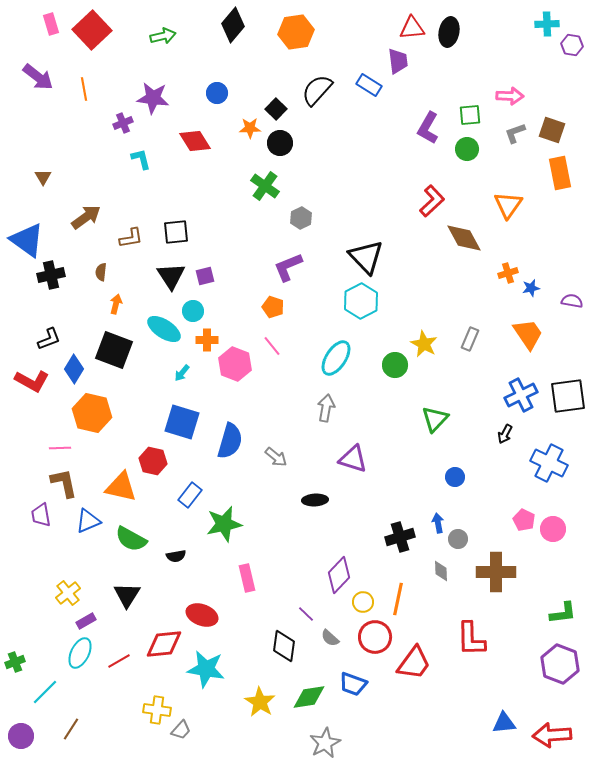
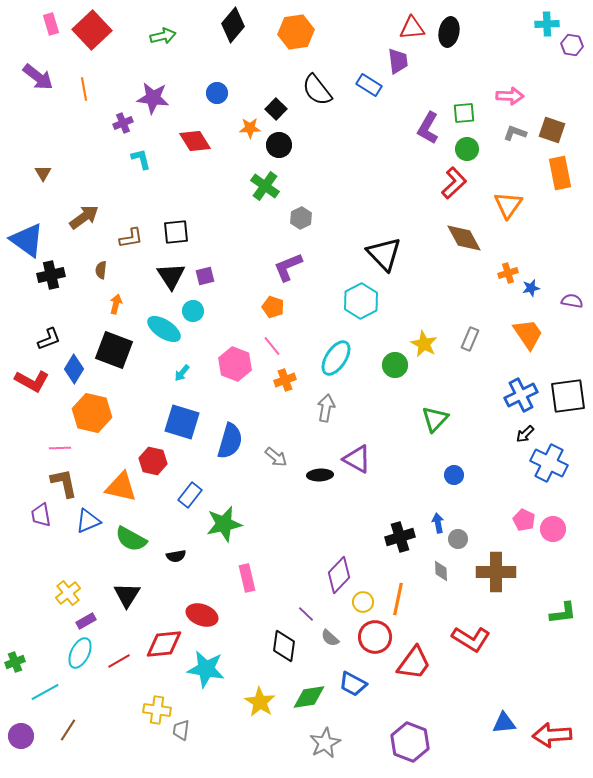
black semicircle at (317, 90): rotated 80 degrees counterclockwise
green square at (470, 115): moved 6 px left, 2 px up
gray L-shape at (515, 133): rotated 40 degrees clockwise
black circle at (280, 143): moved 1 px left, 2 px down
brown triangle at (43, 177): moved 4 px up
red L-shape at (432, 201): moved 22 px right, 18 px up
brown arrow at (86, 217): moved 2 px left
black triangle at (366, 257): moved 18 px right, 3 px up
brown semicircle at (101, 272): moved 2 px up
orange cross at (207, 340): moved 78 px right, 40 px down; rotated 20 degrees counterclockwise
black arrow at (505, 434): moved 20 px right; rotated 18 degrees clockwise
purple triangle at (353, 459): moved 4 px right; rotated 12 degrees clockwise
blue circle at (455, 477): moved 1 px left, 2 px up
black ellipse at (315, 500): moved 5 px right, 25 px up
red L-shape at (471, 639): rotated 57 degrees counterclockwise
purple hexagon at (560, 664): moved 150 px left, 78 px down
blue trapezoid at (353, 684): rotated 8 degrees clockwise
cyan line at (45, 692): rotated 16 degrees clockwise
brown line at (71, 729): moved 3 px left, 1 px down
gray trapezoid at (181, 730): rotated 145 degrees clockwise
